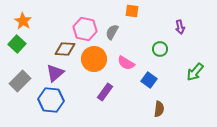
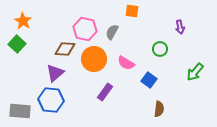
gray rectangle: moved 30 px down; rotated 50 degrees clockwise
